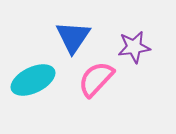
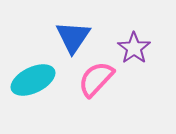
purple star: moved 1 px down; rotated 28 degrees counterclockwise
